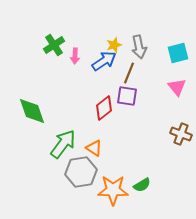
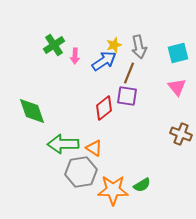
green arrow: rotated 128 degrees counterclockwise
